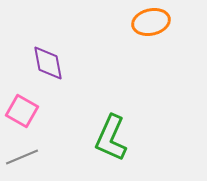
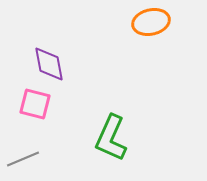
purple diamond: moved 1 px right, 1 px down
pink square: moved 13 px right, 7 px up; rotated 16 degrees counterclockwise
gray line: moved 1 px right, 2 px down
